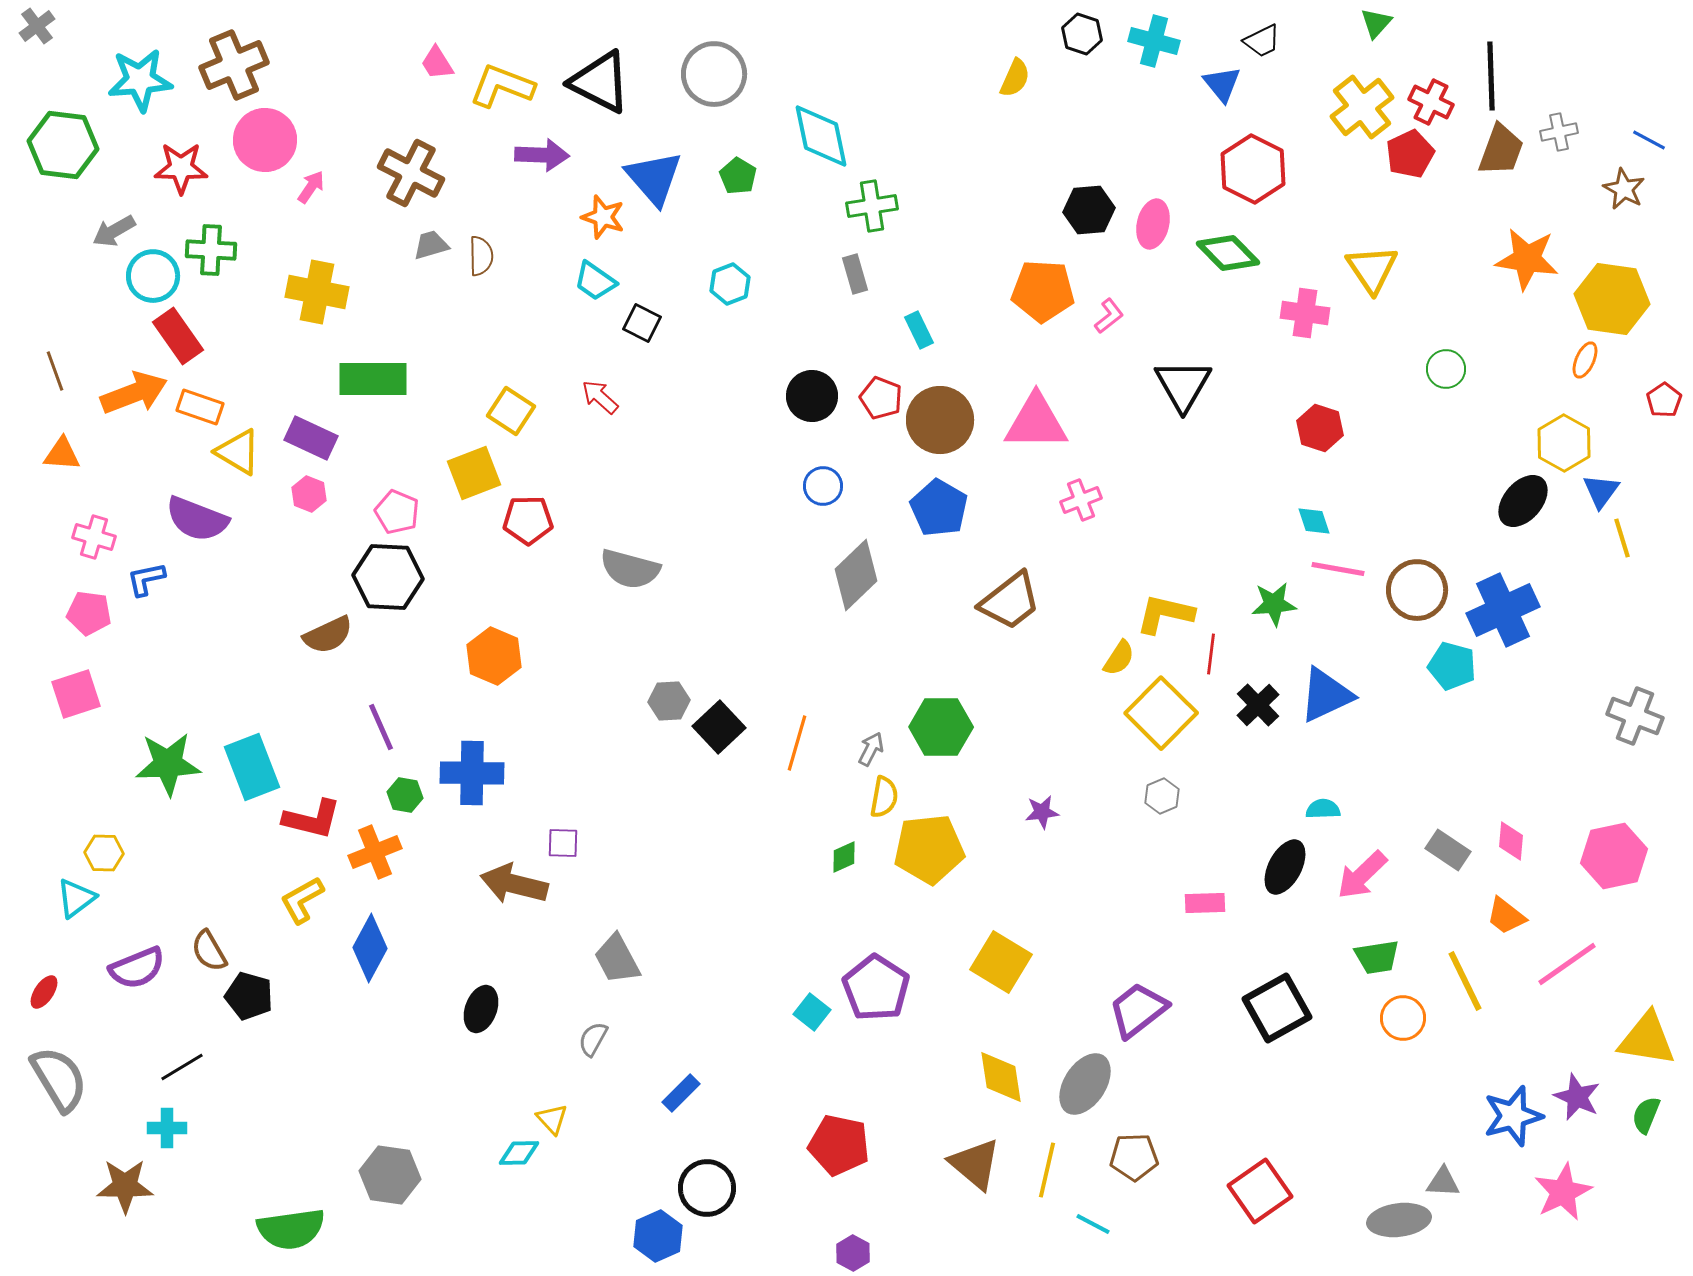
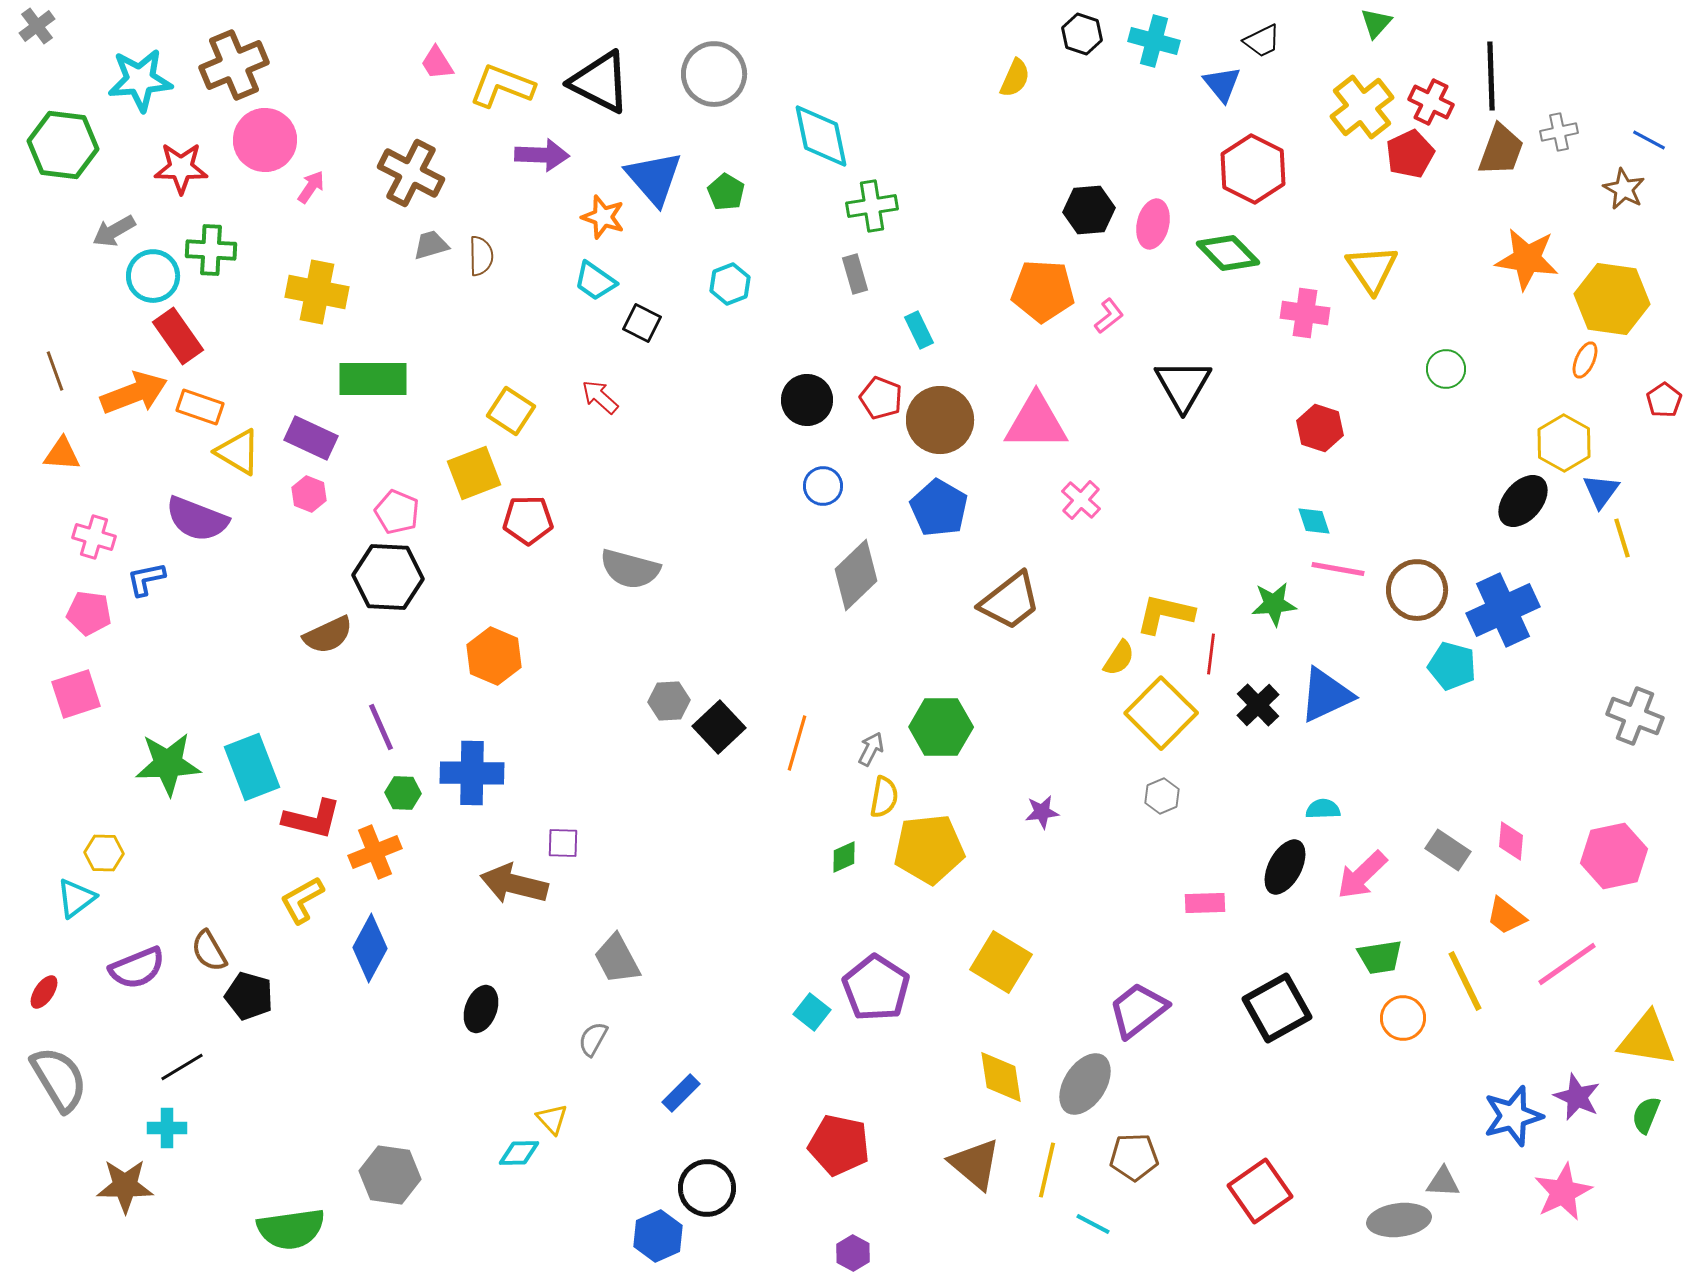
green pentagon at (738, 176): moved 12 px left, 16 px down
black circle at (812, 396): moved 5 px left, 4 px down
pink cross at (1081, 500): rotated 27 degrees counterclockwise
green hexagon at (405, 795): moved 2 px left, 2 px up; rotated 8 degrees counterclockwise
green trapezoid at (1377, 957): moved 3 px right
